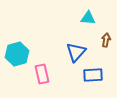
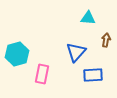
pink rectangle: rotated 24 degrees clockwise
